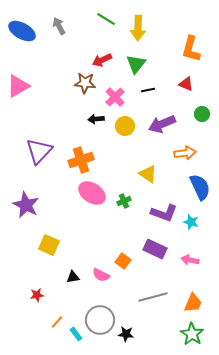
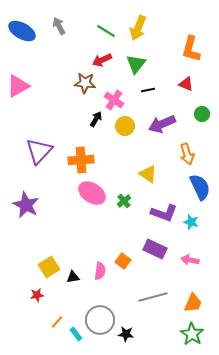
green line: moved 12 px down
yellow arrow: rotated 20 degrees clockwise
pink cross: moved 1 px left, 3 px down; rotated 12 degrees counterclockwise
black arrow: rotated 126 degrees clockwise
orange arrow: moved 2 px right, 1 px down; rotated 80 degrees clockwise
orange cross: rotated 15 degrees clockwise
green cross: rotated 16 degrees counterclockwise
yellow square: moved 22 px down; rotated 35 degrees clockwise
pink semicircle: moved 1 px left, 4 px up; rotated 108 degrees counterclockwise
